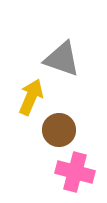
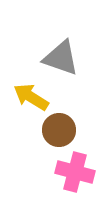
gray triangle: moved 1 px left, 1 px up
yellow arrow: rotated 81 degrees counterclockwise
